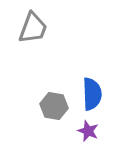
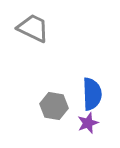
gray trapezoid: rotated 84 degrees counterclockwise
purple star: moved 8 px up; rotated 30 degrees clockwise
